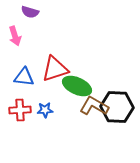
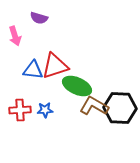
purple semicircle: moved 9 px right, 6 px down
red triangle: moved 3 px up
blue triangle: moved 9 px right, 7 px up
black hexagon: moved 3 px right, 1 px down
